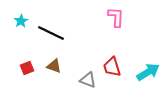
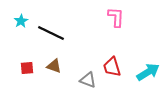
red square: rotated 16 degrees clockwise
